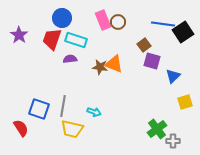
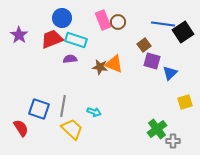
red trapezoid: rotated 50 degrees clockwise
blue triangle: moved 3 px left, 3 px up
yellow trapezoid: rotated 150 degrees counterclockwise
